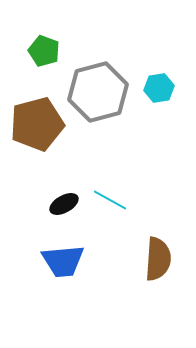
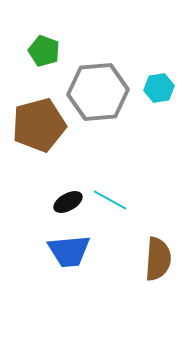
gray hexagon: rotated 10 degrees clockwise
brown pentagon: moved 2 px right, 1 px down
black ellipse: moved 4 px right, 2 px up
blue trapezoid: moved 6 px right, 10 px up
